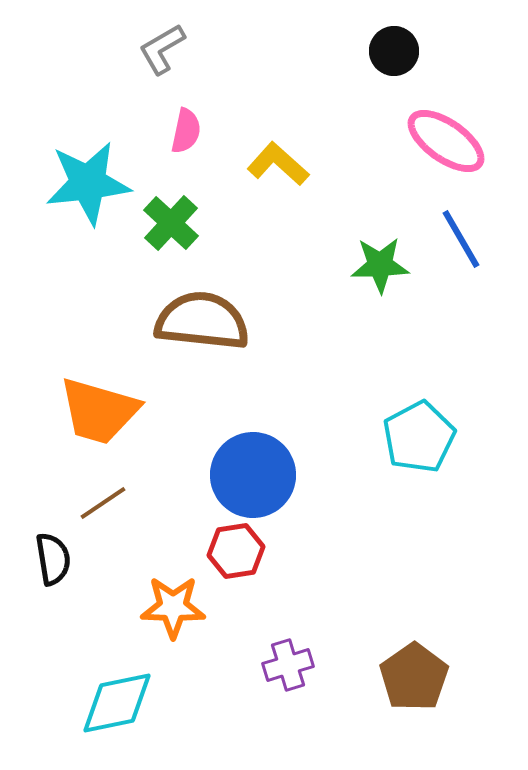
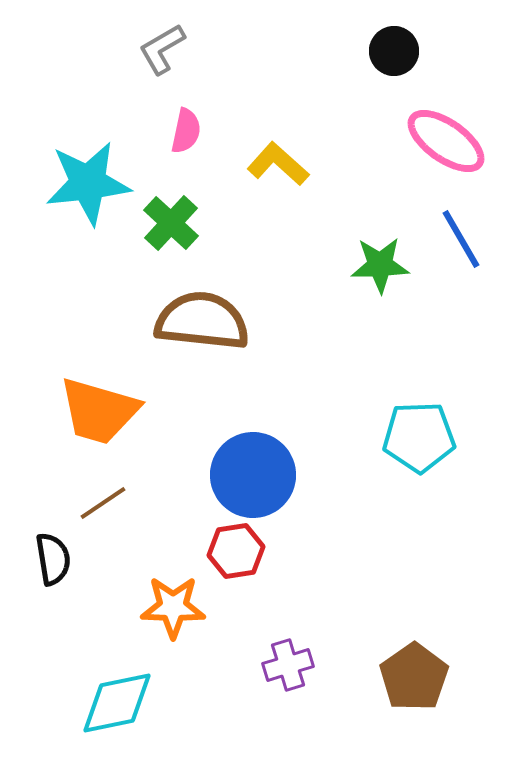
cyan pentagon: rotated 26 degrees clockwise
